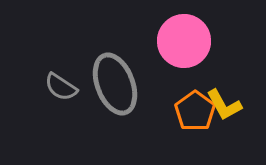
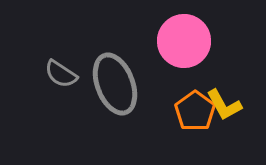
gray semicircle: moved 13 px up
